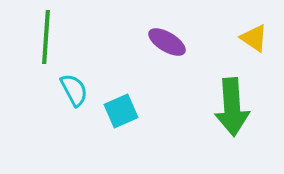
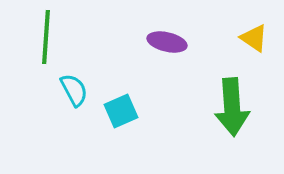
purple ellipse: rotated 18 degrees counterclockwise
